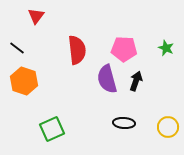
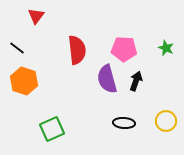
yellow circle: moved 2 px left, 6 px up
